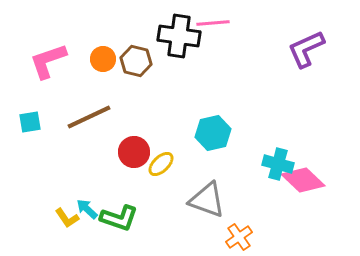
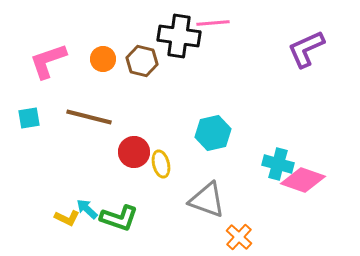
brown hexagon: moved 6 px right
brown line: rotated 39 degrees clockwise
cyan square: moved 1 px left, 4 px up
yellow ellipse: rotated 60 degrees counterclockwise
pink diamond: rotated 24 degrees counterclockwise
yellow L-shape: rotated 30 degrees counterclockwise
orange cross: rotated 12 degrees counterclockwise
